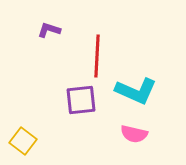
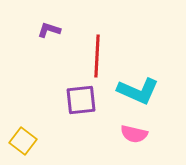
cyan L-shape: moved 2 px right
